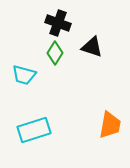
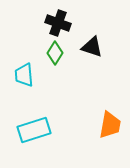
cyan trapezoid: rotated 70 degrees clockwise
